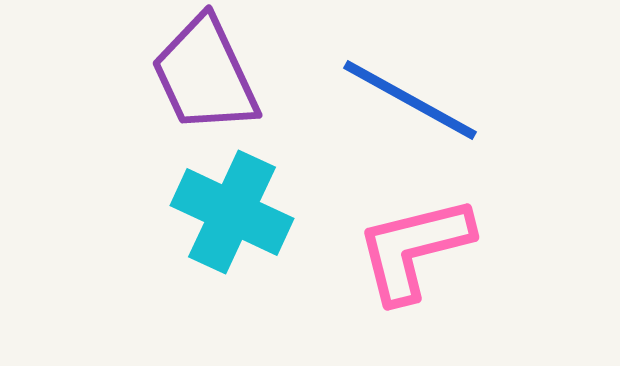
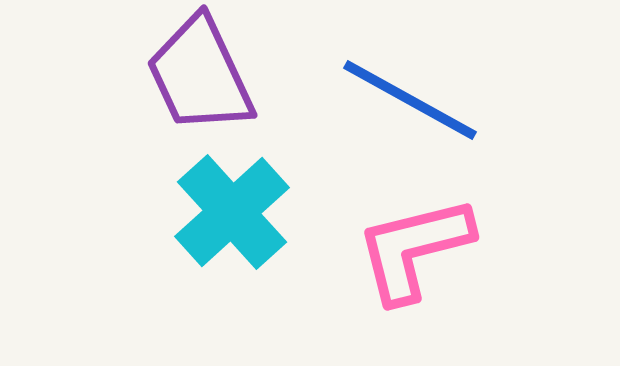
purple trapezoid: moved 5 px left
cyan cross: rotated 23 degrees clockwise
